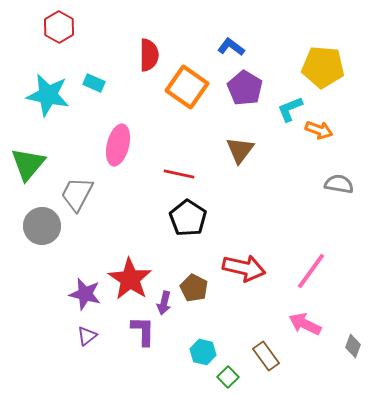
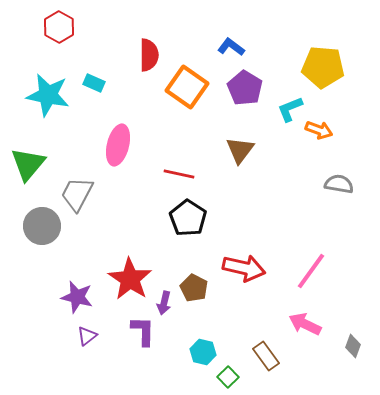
purple star: moved 8 px left, 3 px down
